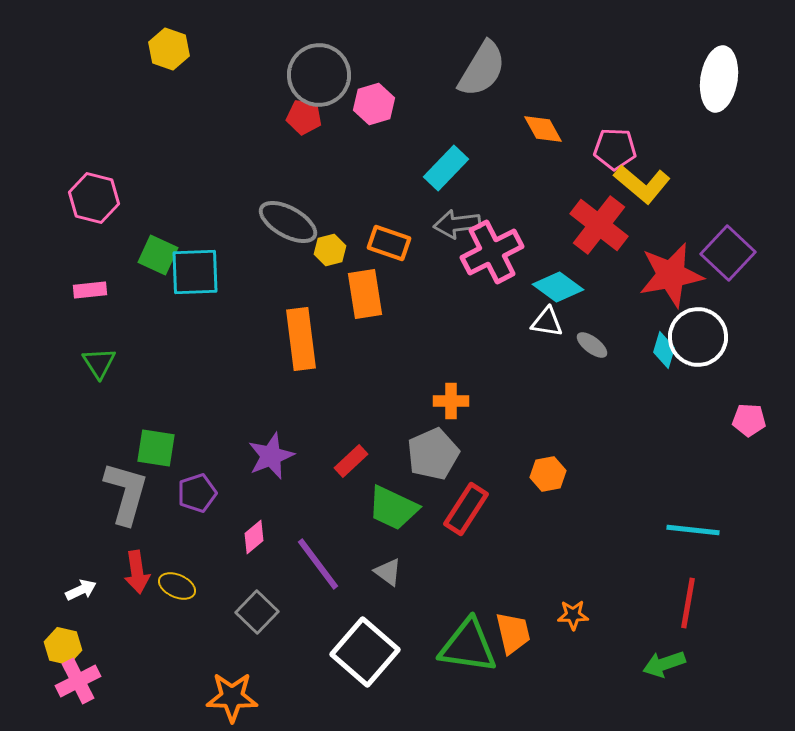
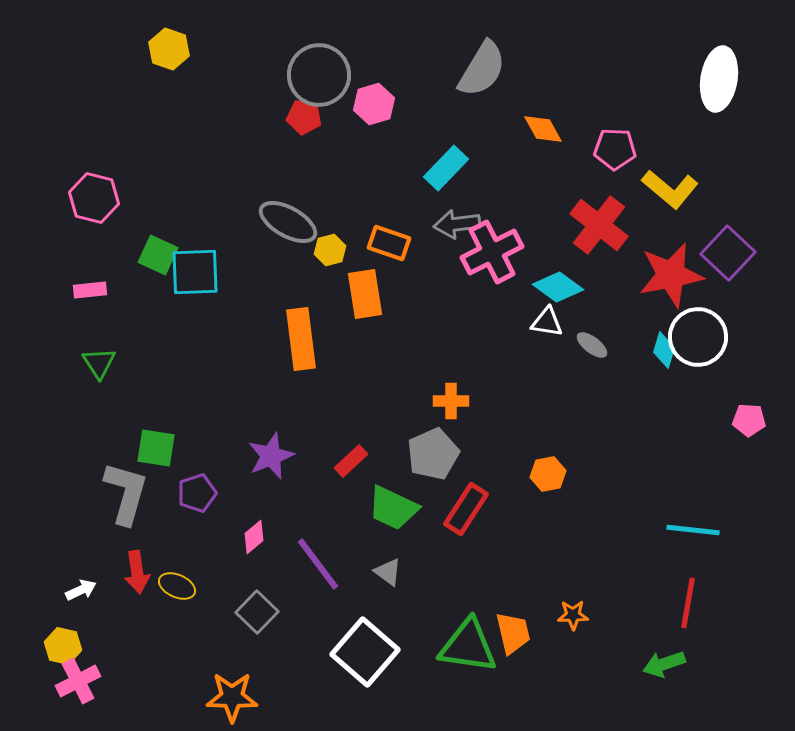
yellow L-shape at (642, 184): moved 28 px right, 5 px down
